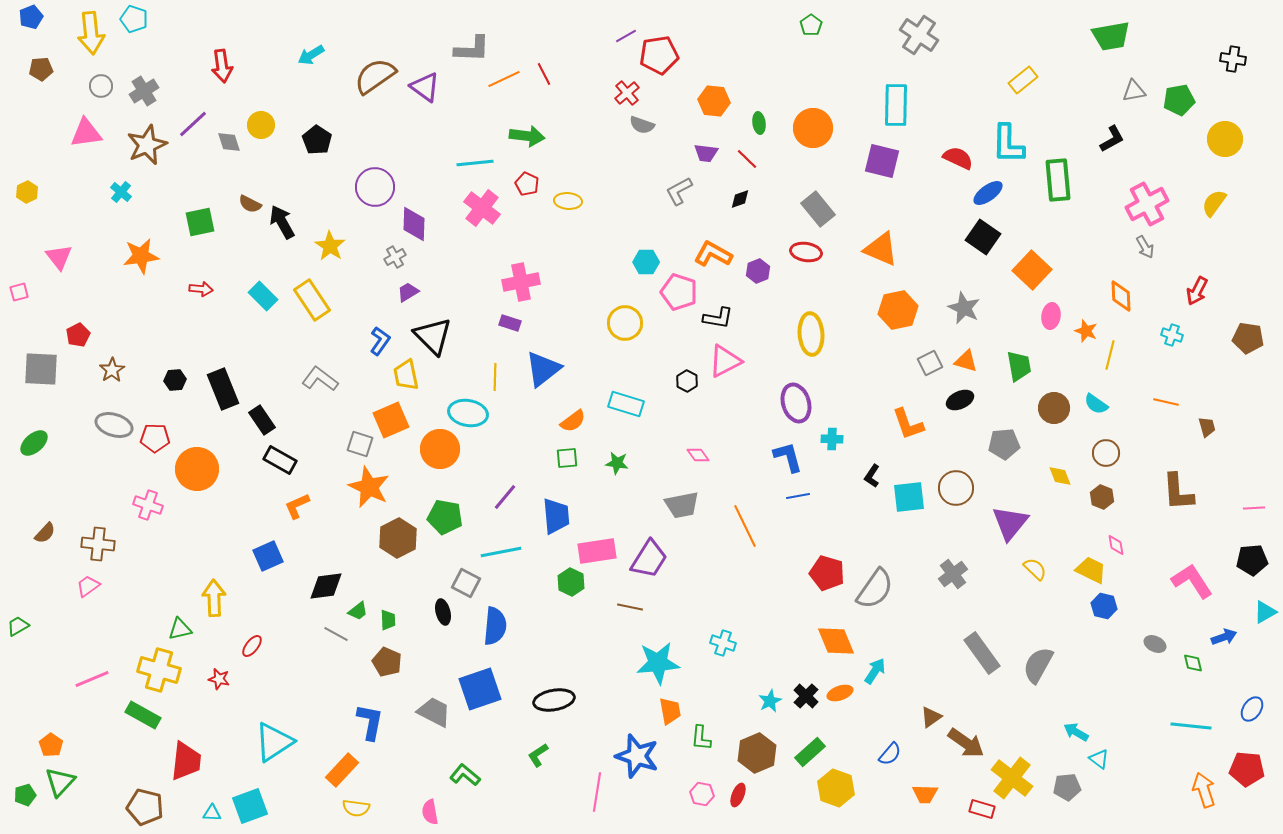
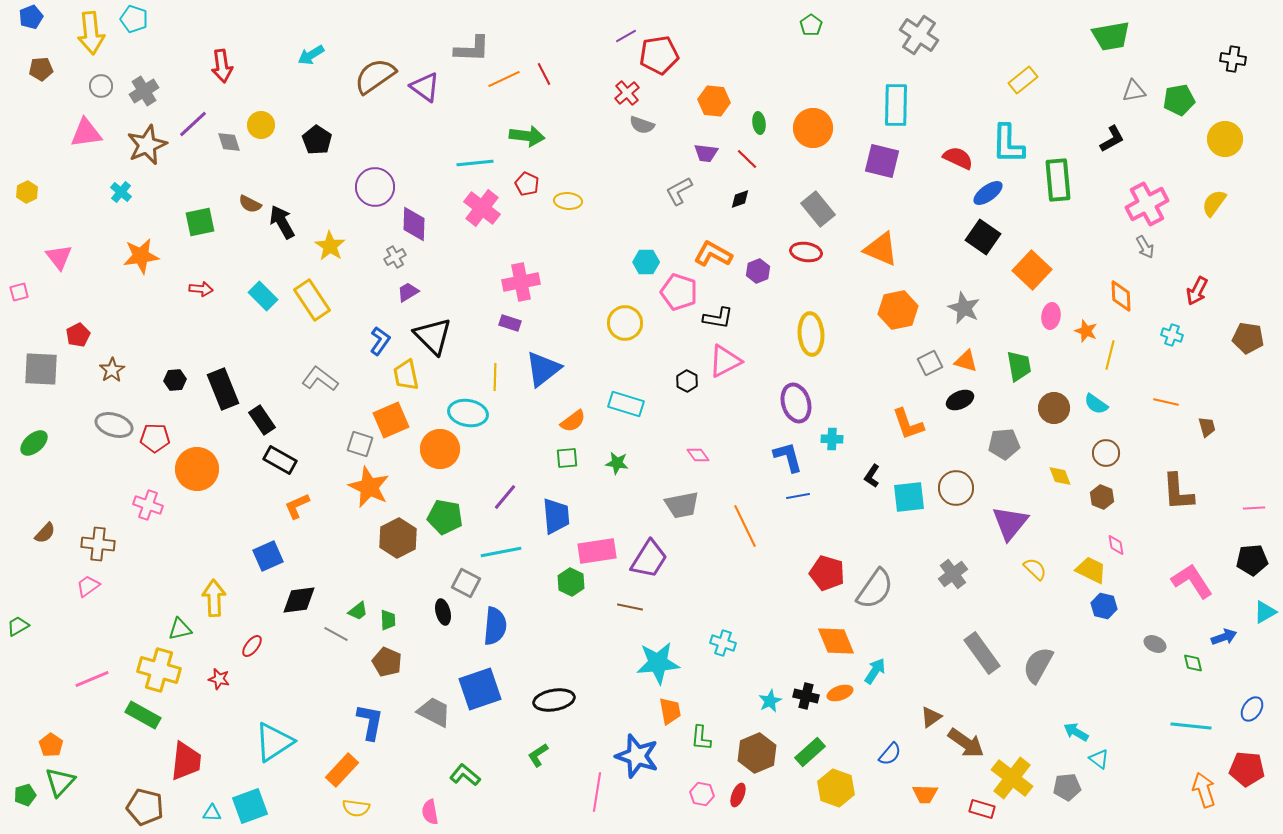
black diamond at (326, 586): moved 27 px left, 14 px down
black cross at (806, 696): rotated 30 degrees counterclockwise
